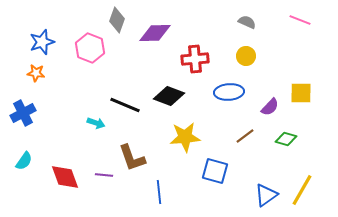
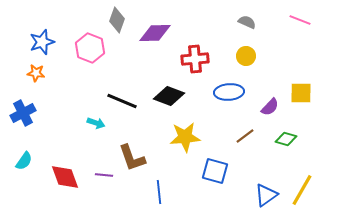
black line: moved 3 px left, 4 px up
